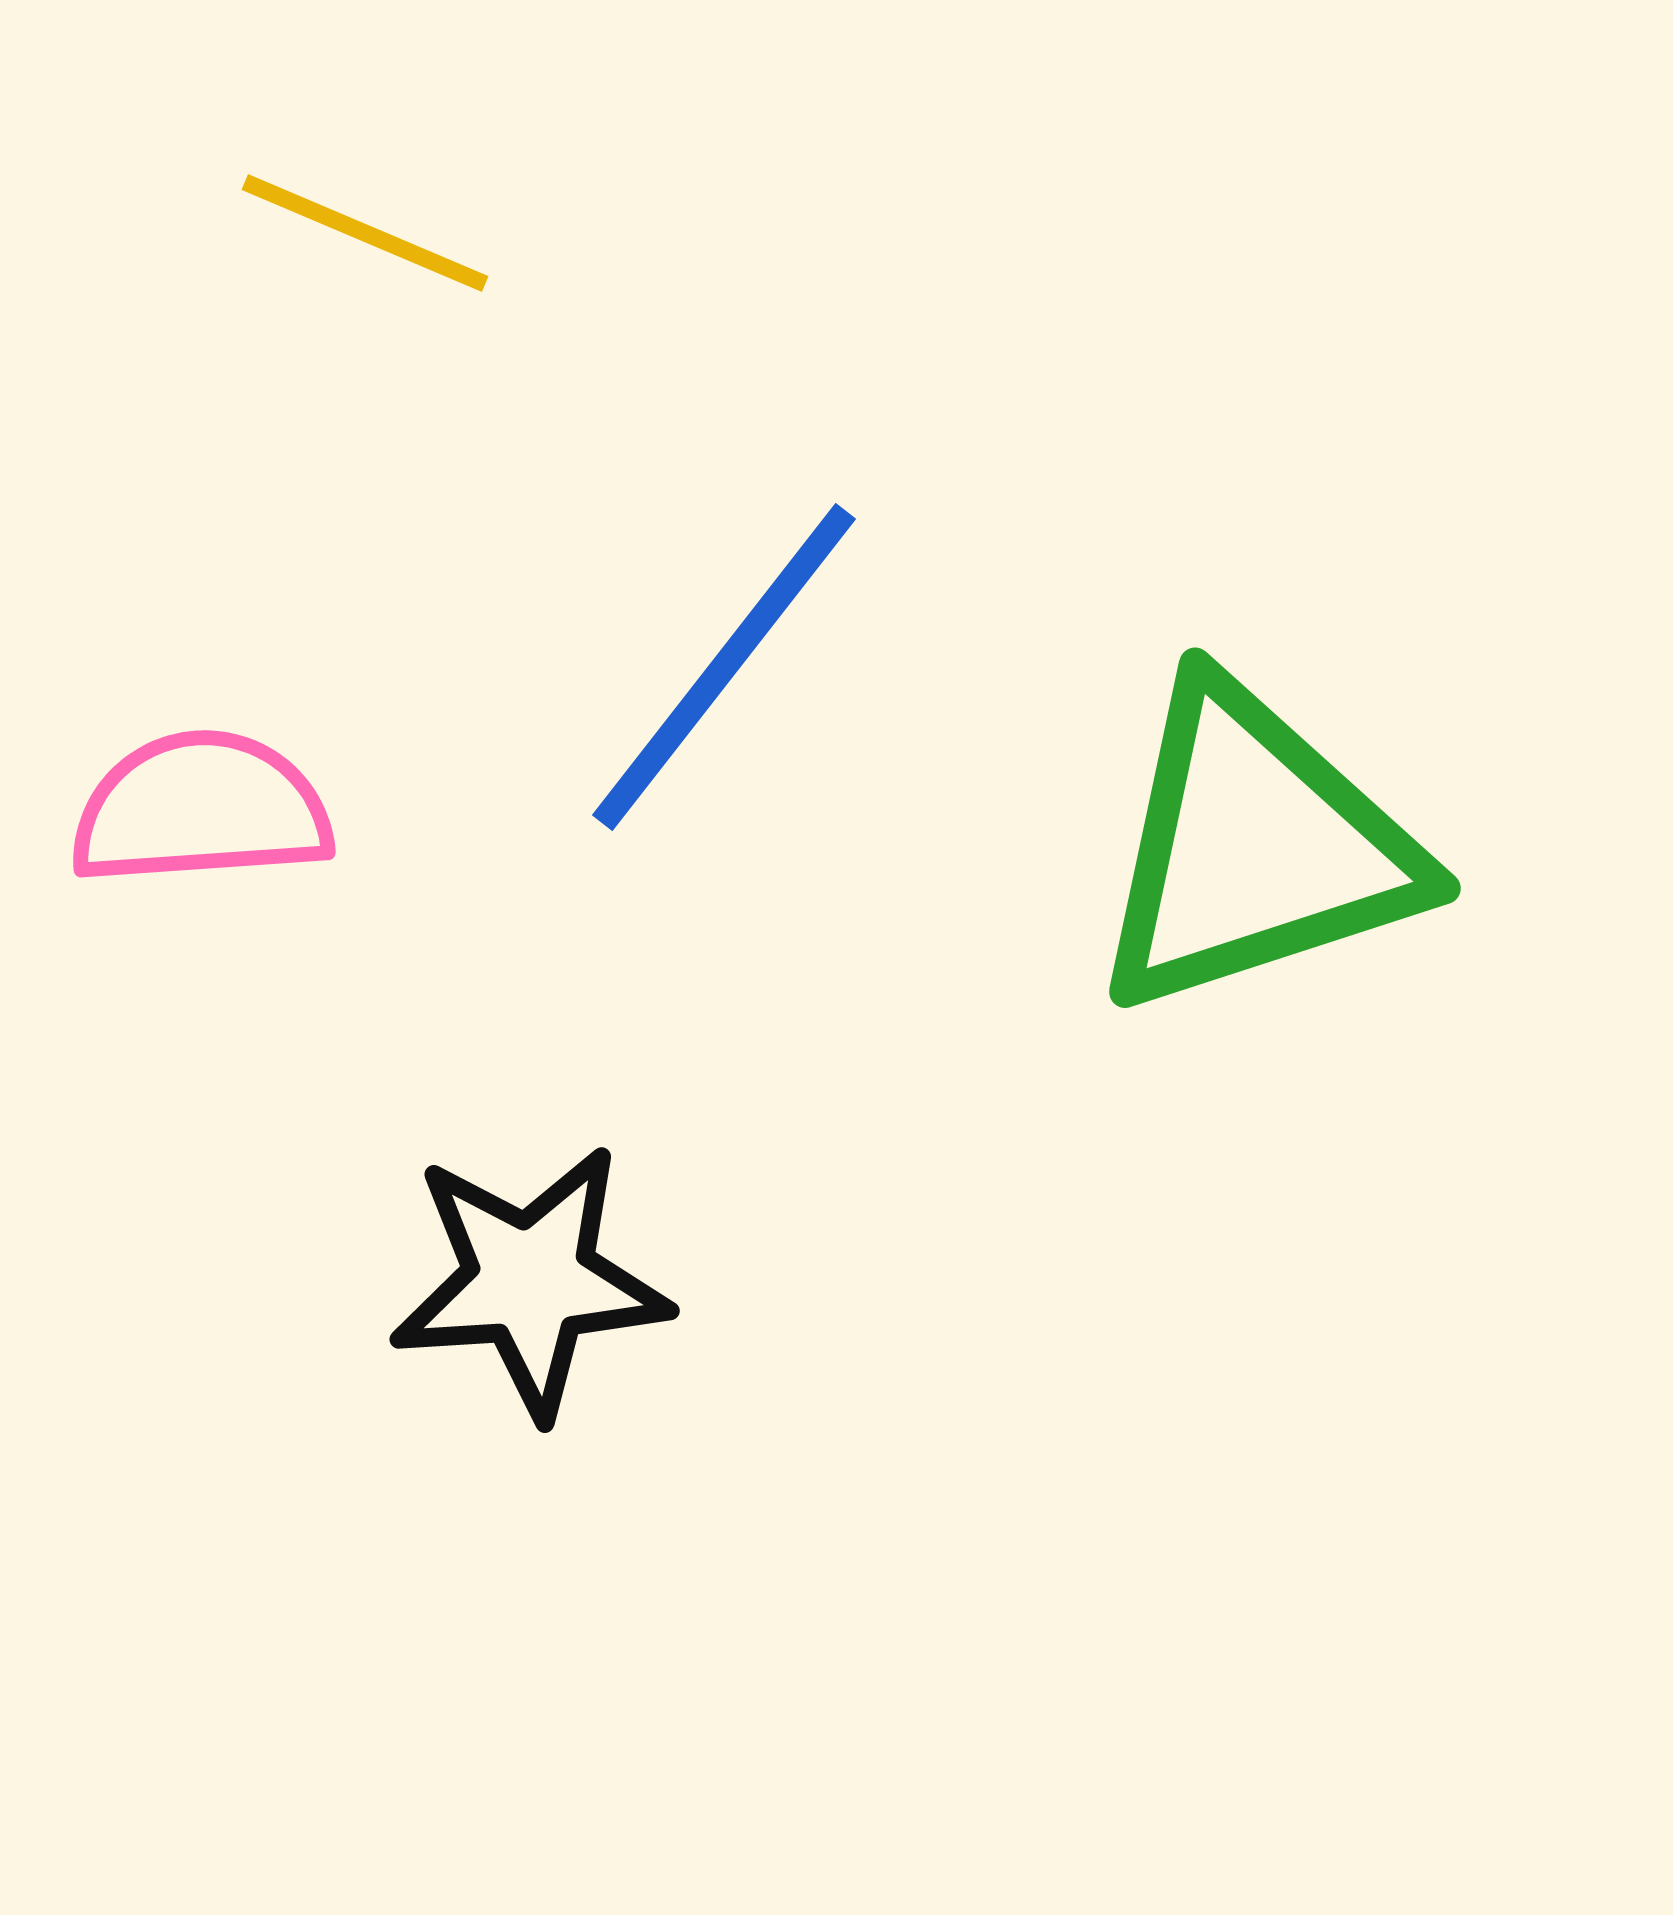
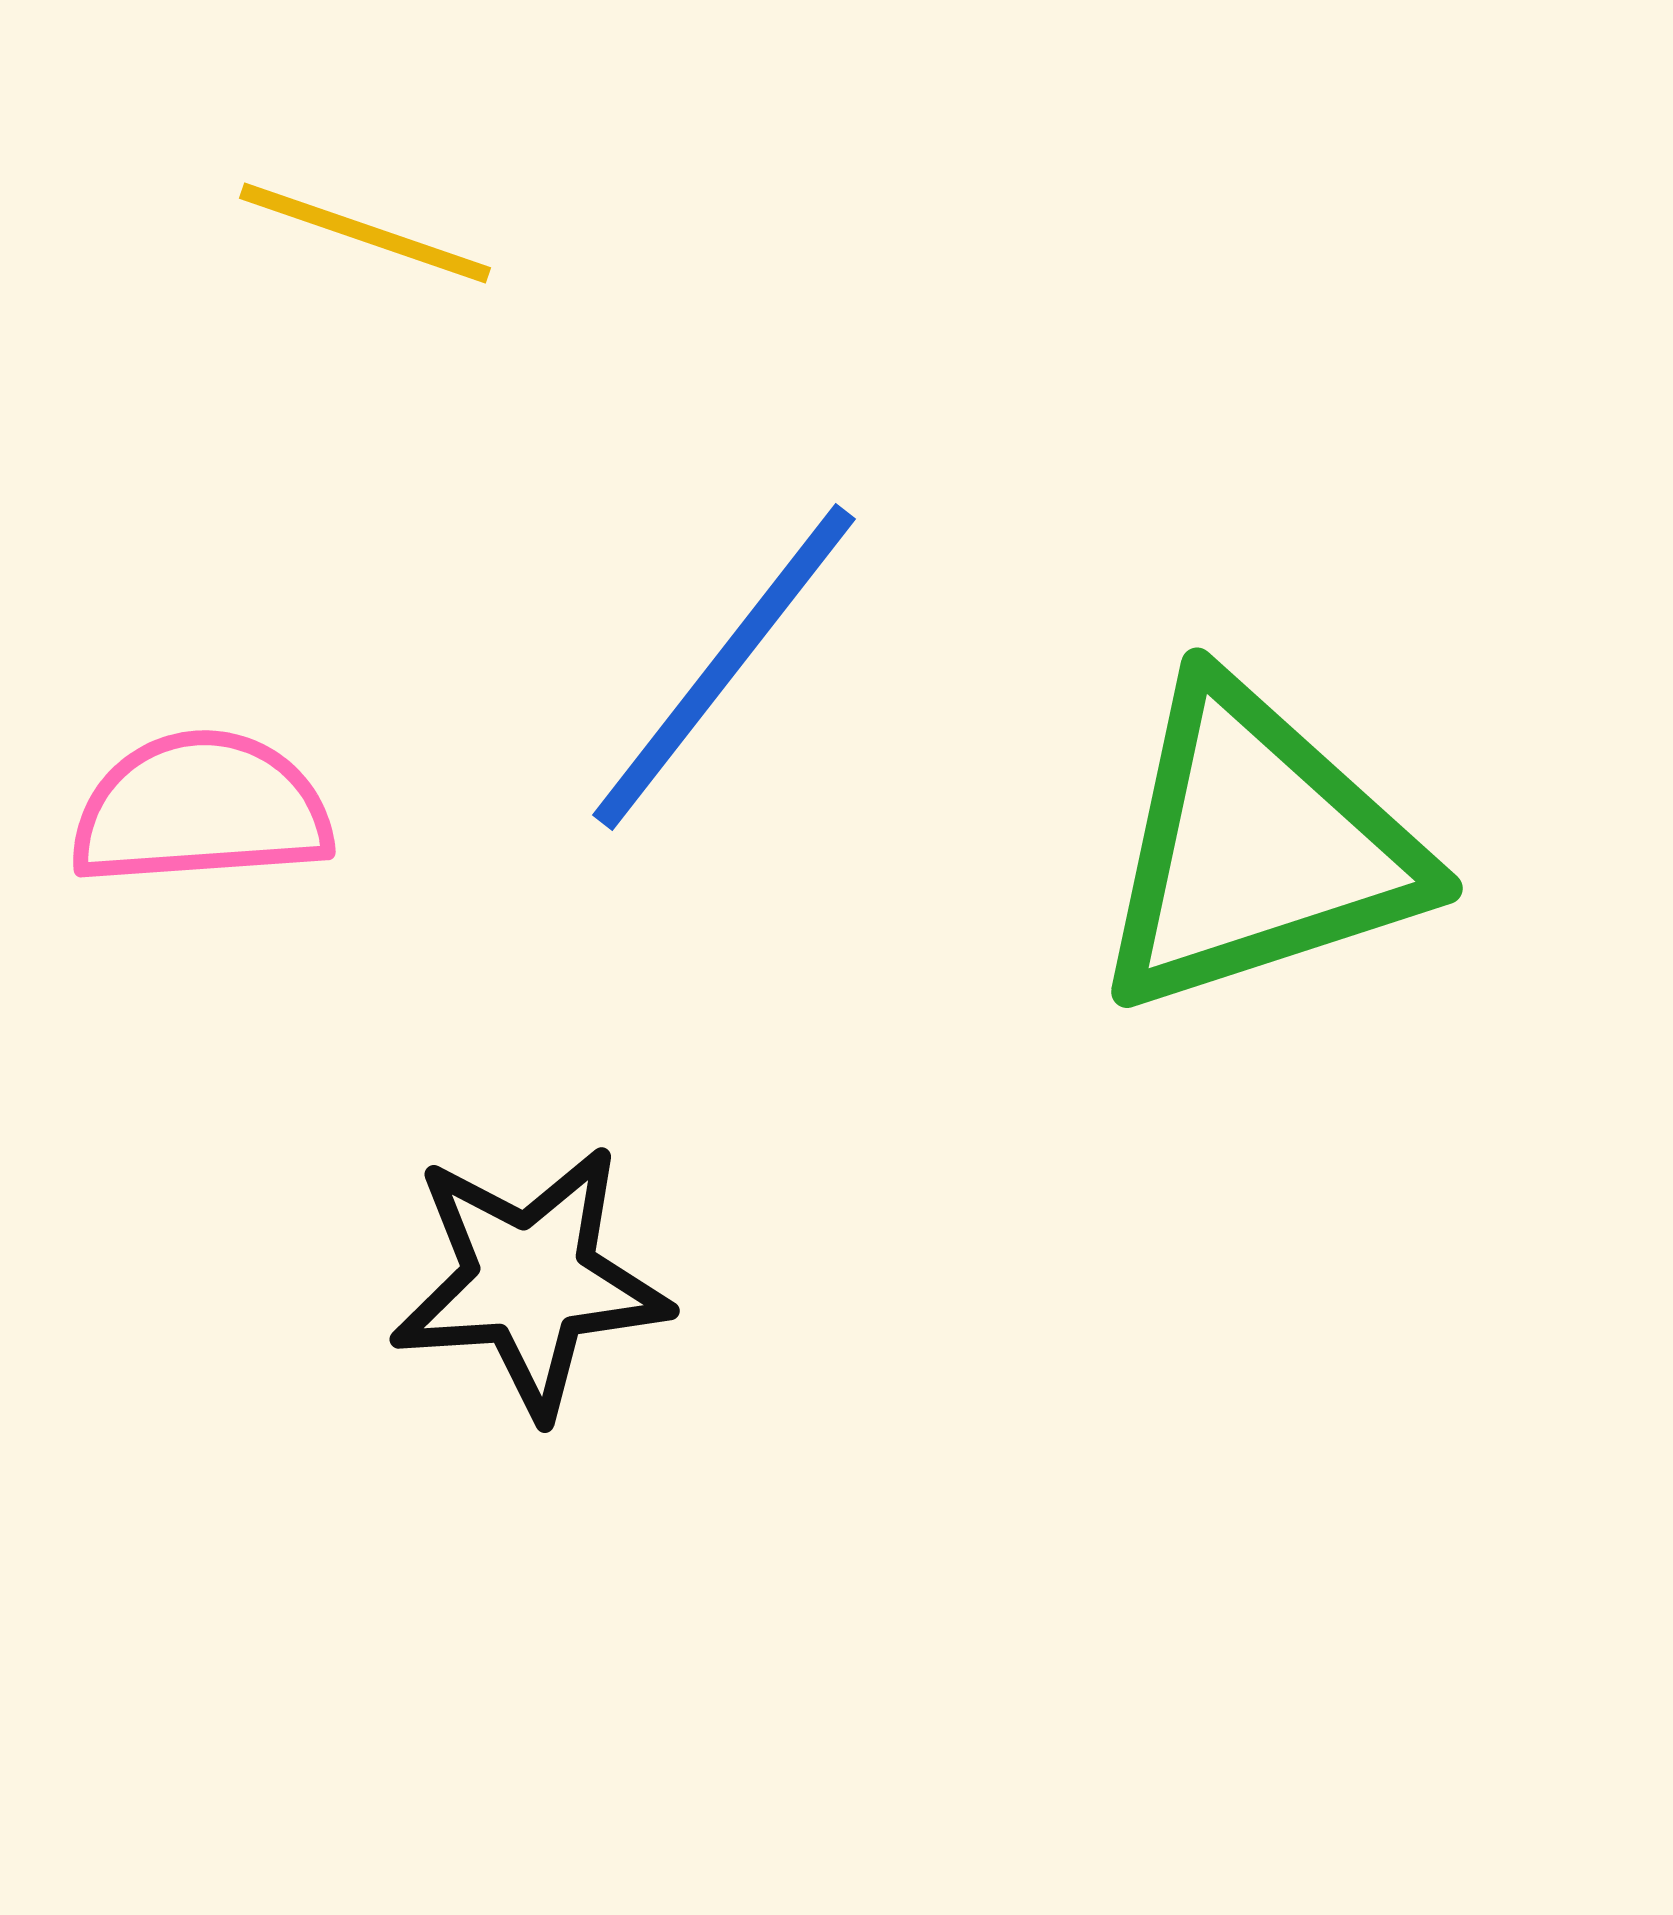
yellow line: rotated 4 degrees counterclockwise
green triangle: moved 2 px right
